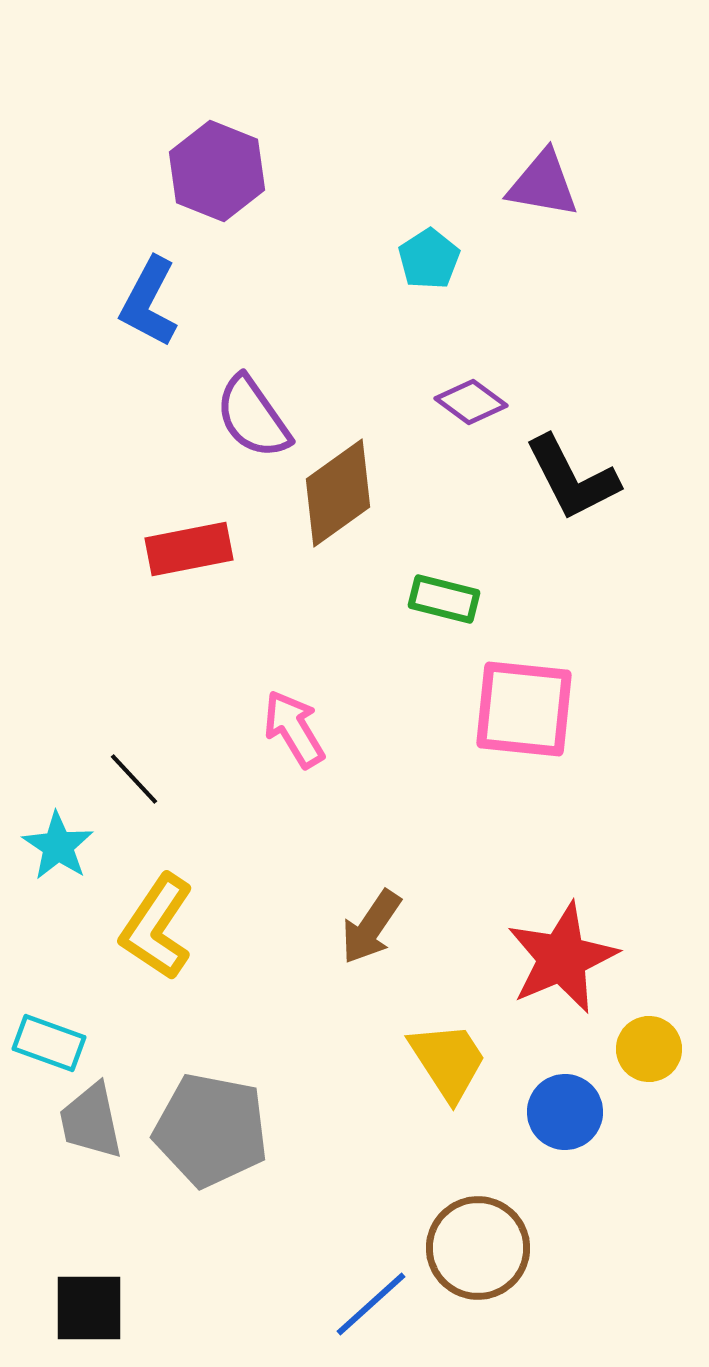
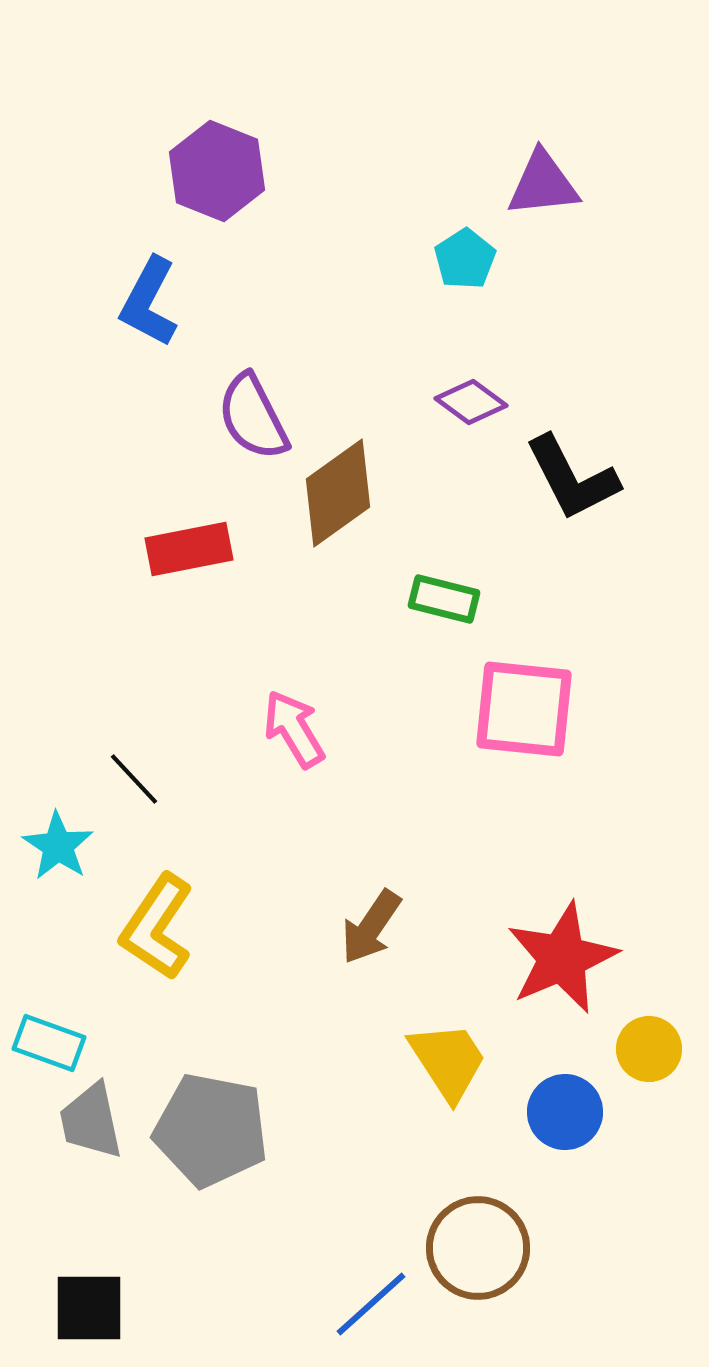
purple triangle: rotated 16 degrees counterclockwise
cyan pentagon: moved 36 px right
purple semicircle: rotated 8 degrees clockwise
